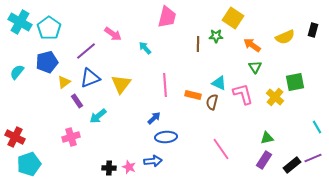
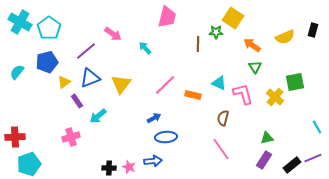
green star at (216, 36): moved 4 px up
pink line at (165, 85): rotated 50 degrees clockwise
brown semicircle at (212, 102): moved 11 px right, 16 px down
blue arrow at (154, 118): rotated 16 degrees clockwise
red cross at (15, 137): rotated 30 degrees counterclockwise
